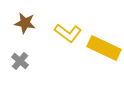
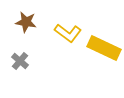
brown star: moved 1 px right, 1 px up
